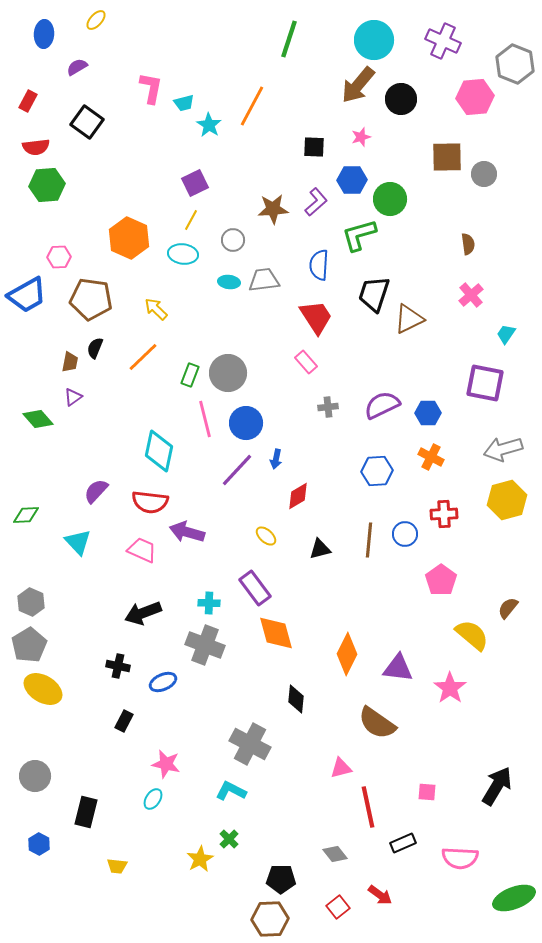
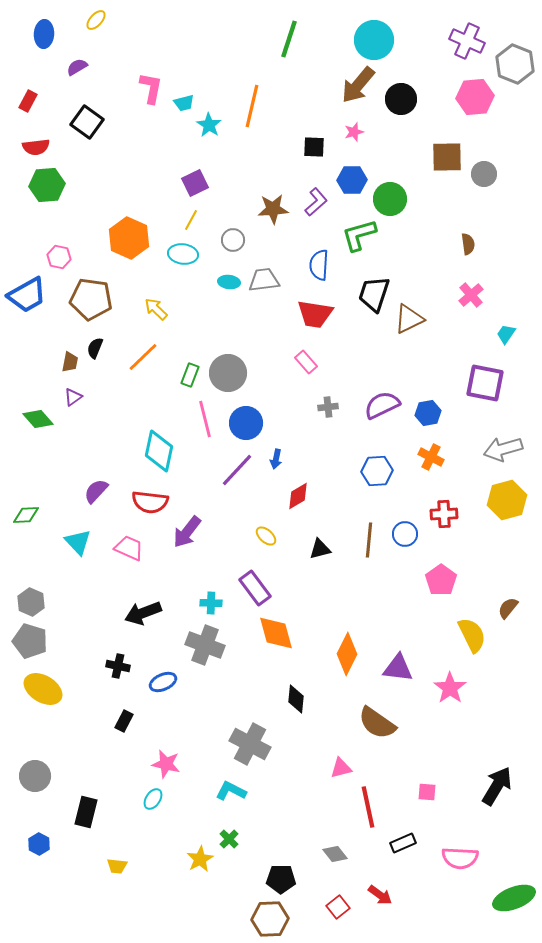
purple cross at (443, 41): moved 24 px right
orange line at (252, 106): rotated 15 degrees counterclockwise
pink star at (361, 137): moved 7 px left, 5 px up
pink hexagon at (59, 257): rotated 15 degrees clockwise
red trapezoid at (316, 317): moved 1 px left, 3 px up; rotated 132 degrees clockwise
blue hexagon at (428, 413): rotated 10 degrees counterclockwise
purple arrow at (187, 532): rotated 68 degrees counterclockwise
pink trapezoid at (142, 550): moved 13 px left, 2 px up
cyan cross at (209, 603): moved 2 px right
yellow semicircle at (472, 635): rotated 24 degrees clockwise
gray pentagon at (29, 645): moved 1 px right, 4 px up; rotated 24 degrees counterclockwise
